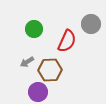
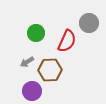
gray circle: moved 2 px left, 1 px up
green circle: moved 2 px right, 4 px down
purple circle: moved 6 px left, 1 px up
